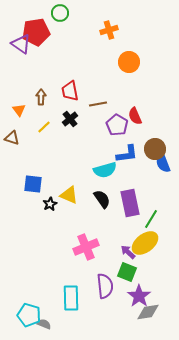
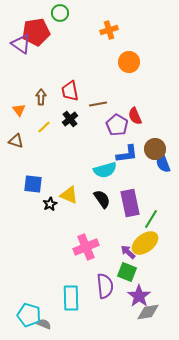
brown triangle: moved 4 px right, 3 px down
